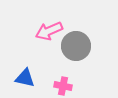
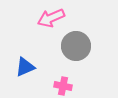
pink arrow: moved 2 px right, 13 px up
blue triangle: moved 11 px up; rotated 35 degrees counterclockwise
